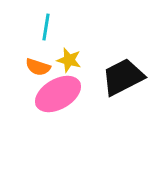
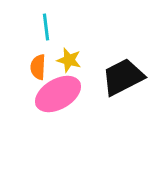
cyan line: rotated 16 degrees counterclockwise
orange semicircle: rotated 75 degrees clockwise
